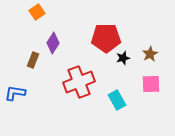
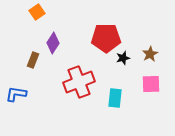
blue L-shape: moved 1 px right, 1 px down
cyan rectangle: moved 2 px left, 2 px up; rotated 36 degrees clockwise
